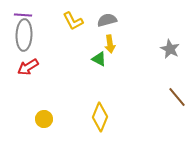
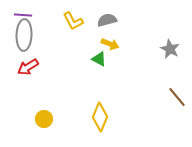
yellow arrow: rotated 60 degrees counterclockwise
